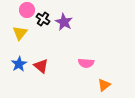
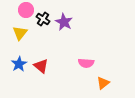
pink circle: moved 1 px left
orange triangle: moved 1 px left, 2 px up
